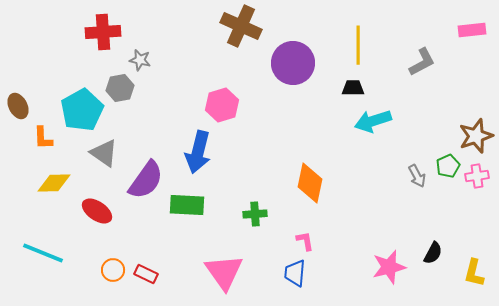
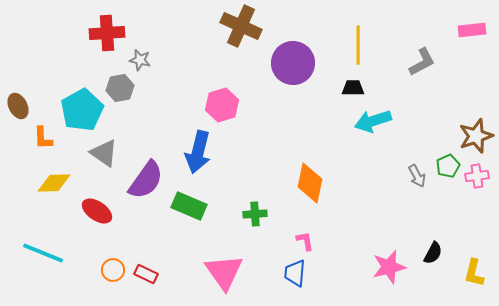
red cross: moved 4 px right, 1 px down
green rectangle: moved 2 px right, 1 px down; rotated 20 degrees clockwise
